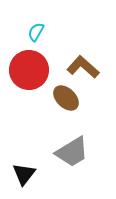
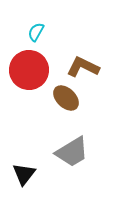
brown L-shape: rotated 16 degrees counterclockwise
